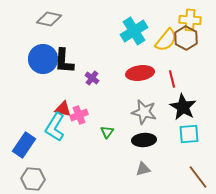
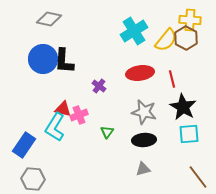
purple cross: moved 7 px right, 8 px down
